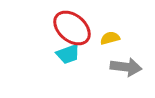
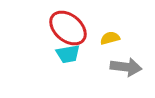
red ellipse: moved 4 px left
cyan trapezoid: rotated 10 degrees clockwise
